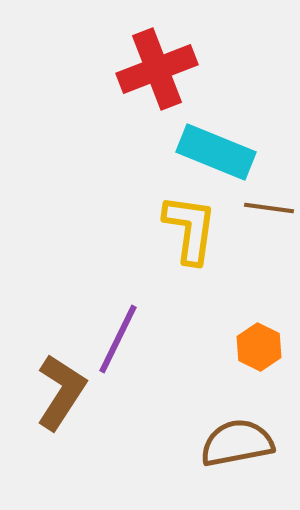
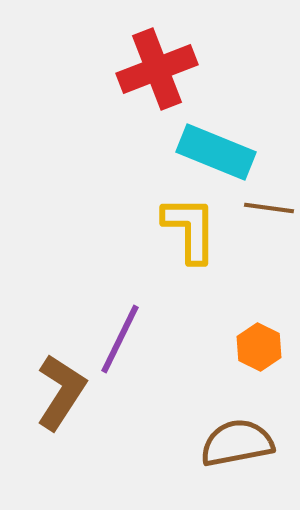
yellow L-shape: rotated 8 degrees counterclockwise
purple line: moved 2 px right
